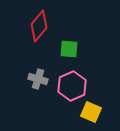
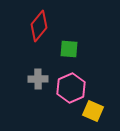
gray cross: rotated 18 degrees counterclockwise
pink hexagon: moved 1 px left, 2 px down
yellow square: moved 2 px right, 1 px up
